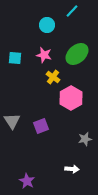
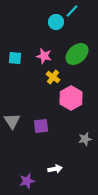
cyan circle: moved 9 px right, 3 px up
pink star: moved 1 px down
purple square: rotated 14 degrees clockwise
white arrow: moved 17 px left; rotated 16 degrees counterclockwise
purple star: rotated 28 degrees clockwise
